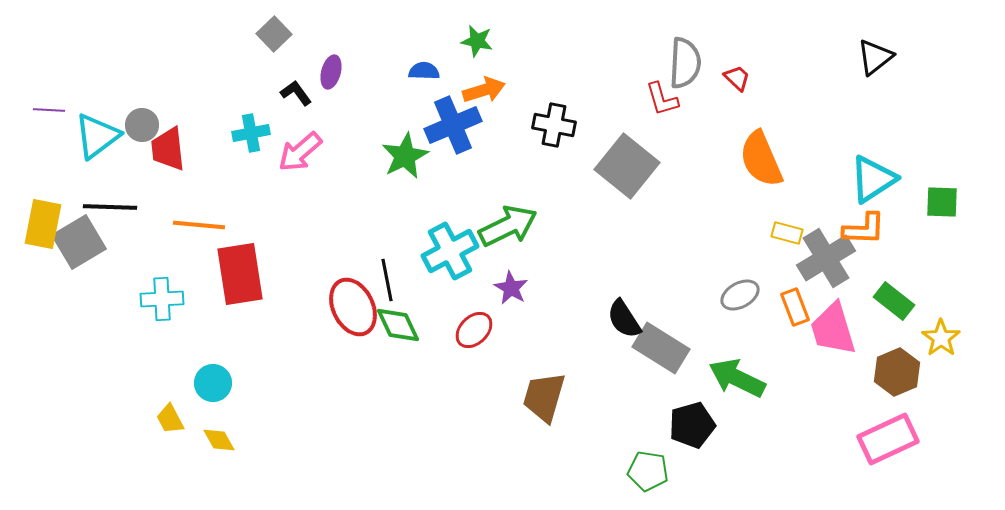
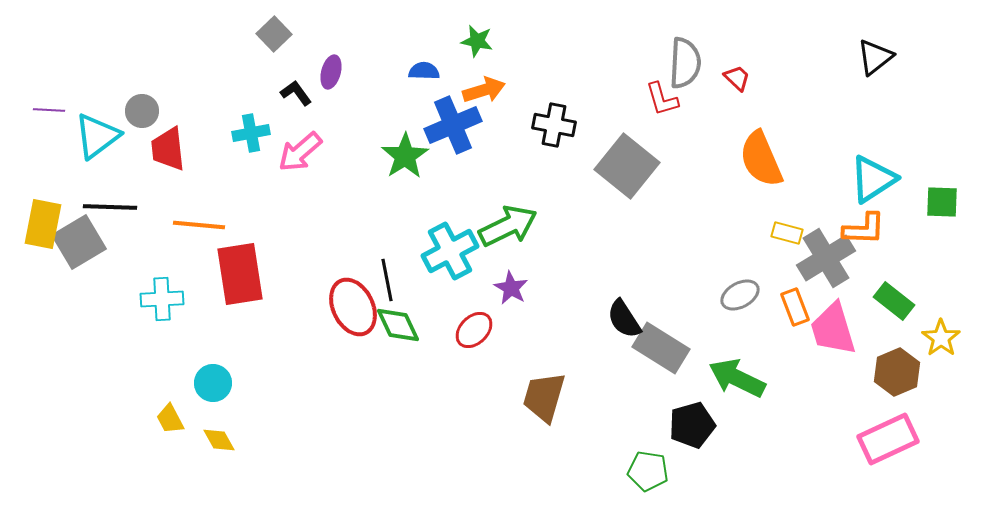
gray circle at (142, 125): moved 14 px up
green star at (405, 156): rotated 6 degrees counterclockwise
